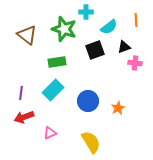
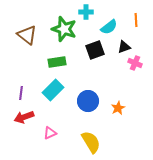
pink cross: rotated 16 degrees clockwise
